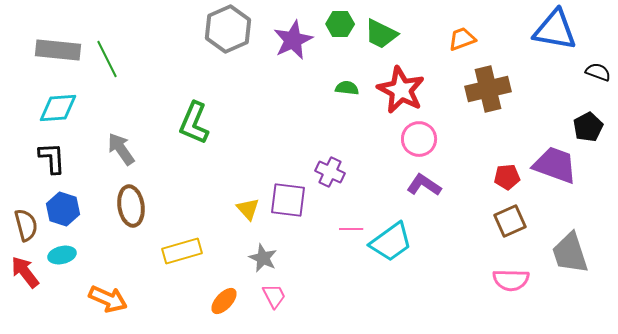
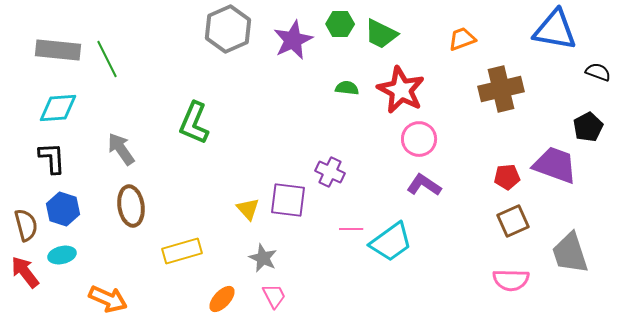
brown cross: moved 13 px right
brown square: moved 3 px right
orange ellipse: moved 2 px left, 2 px up
